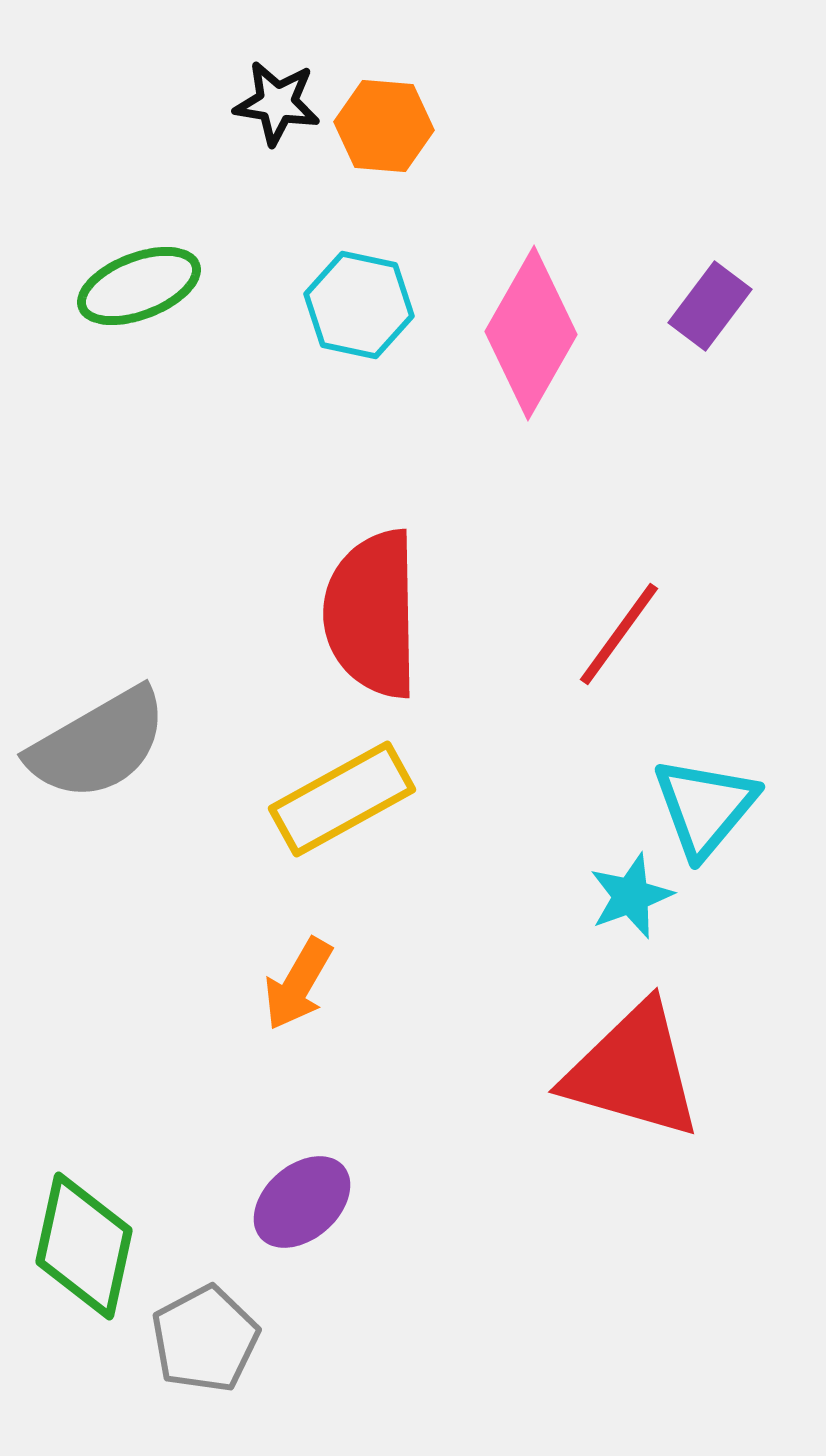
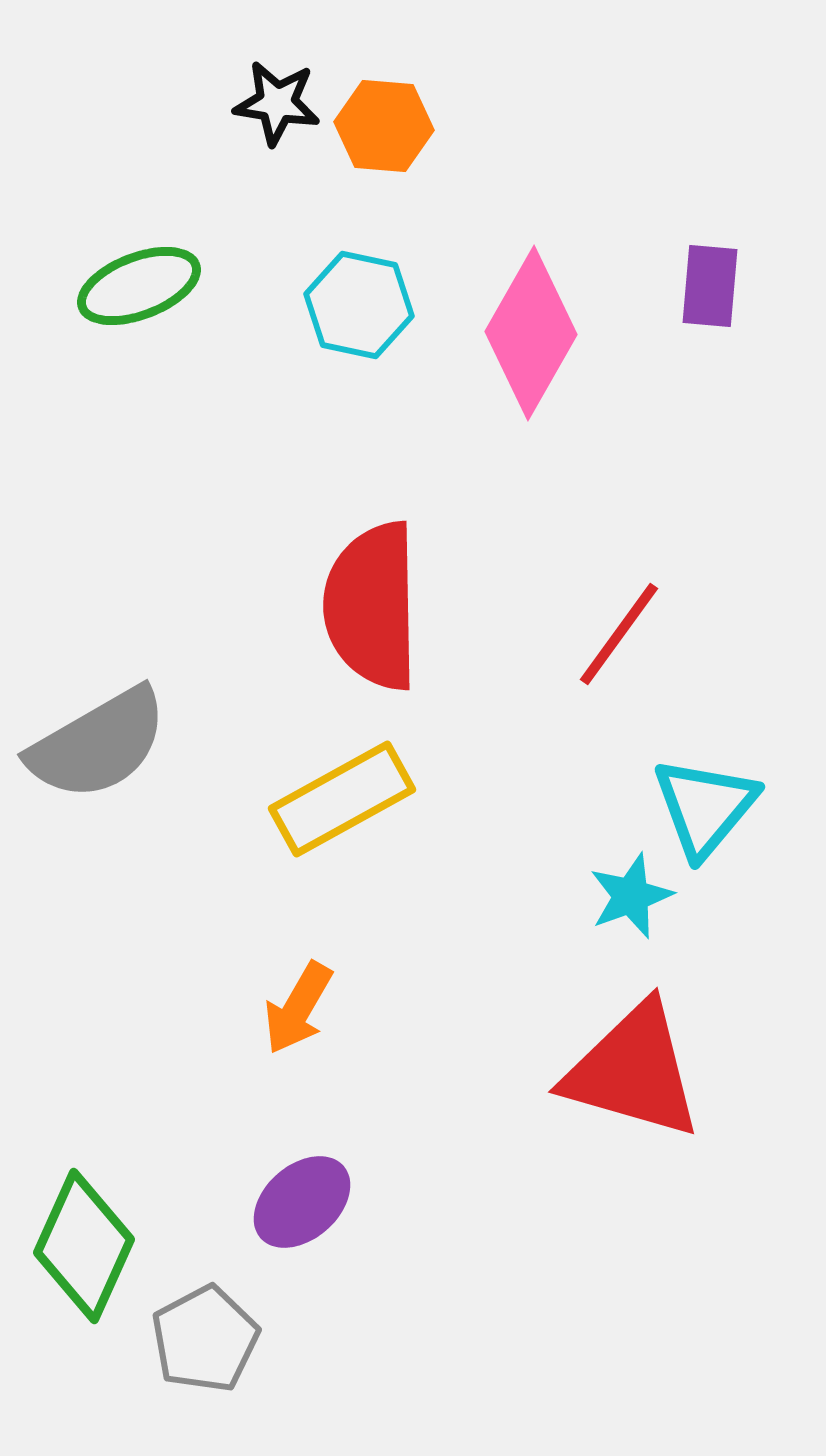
purple rectangle: moved 20 px up; rotated 32 degrees counterclockwise
red semicircle: moved 8 px up
orange arrow: moved 24 px down
green diamond: rotated 12 degrees clockwise
